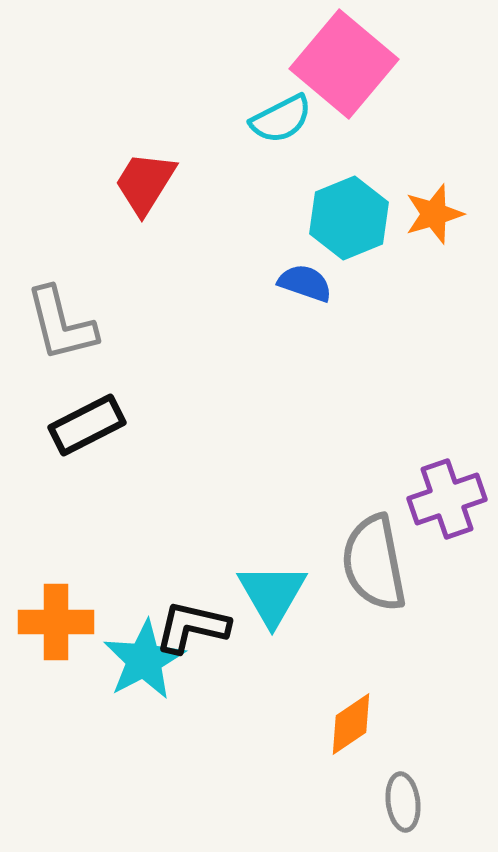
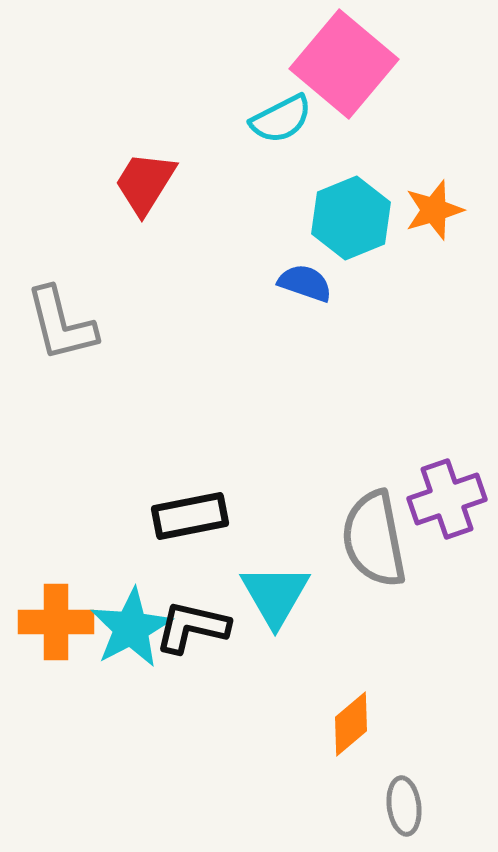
orange star: moved 4 px up
cyan hexagon: moved 2 px right
black rectangle: moved 103 px right, 91 px down; rotated 16 degrees clockwise
gray semicircle: moved 24 px up
cyan triangle: moved 3 px right, 1 px down
cyan star: moved 13 px left, 32 px up
orange diamond: rotated 6 degrees counterclockwise
gray ellipse: moved 1 px right, 4 px down
